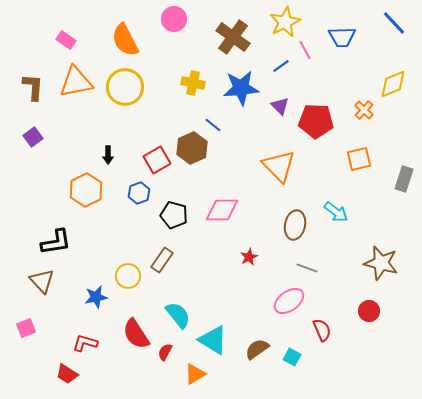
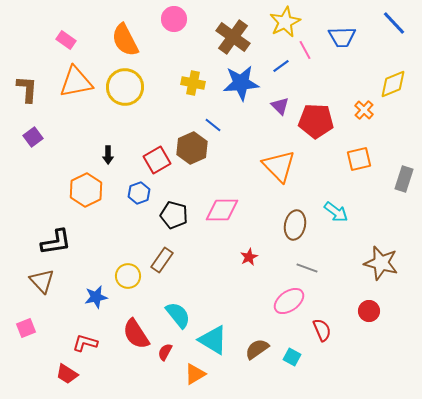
brown L-shape at (33, 87): moved 6 px left, 2 px down
blue star at (241, 88): moved 5 px up
